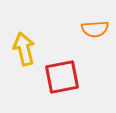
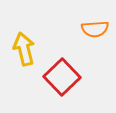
red square: rotated 33 degrees counterclockwise
